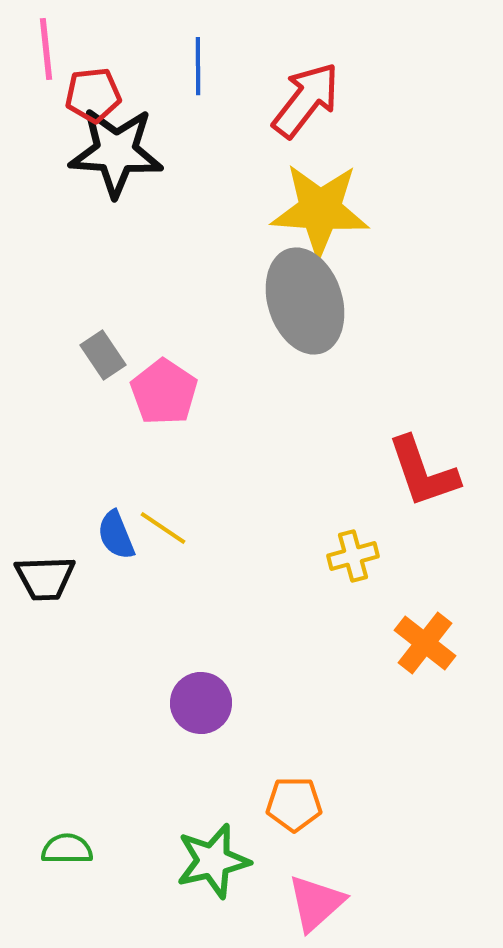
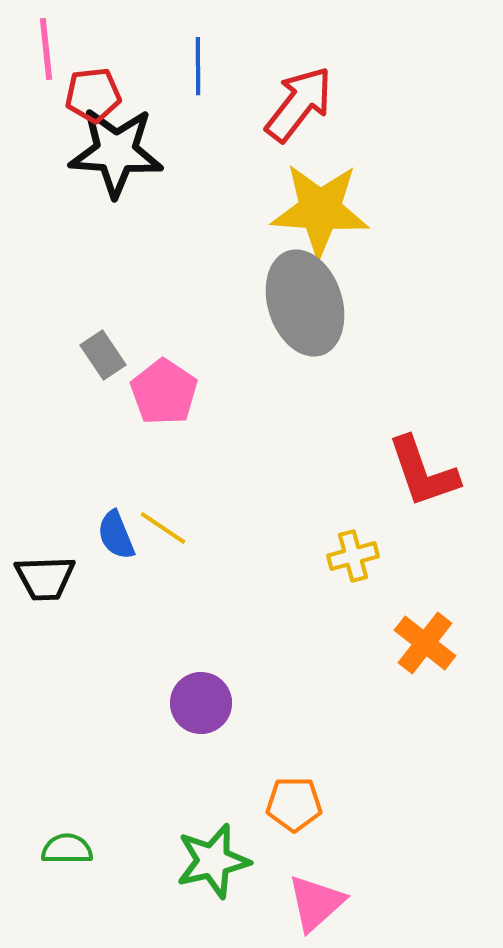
red arrow: moved 7 px left, 4 px down
gray ellipse: moved 2 px down
